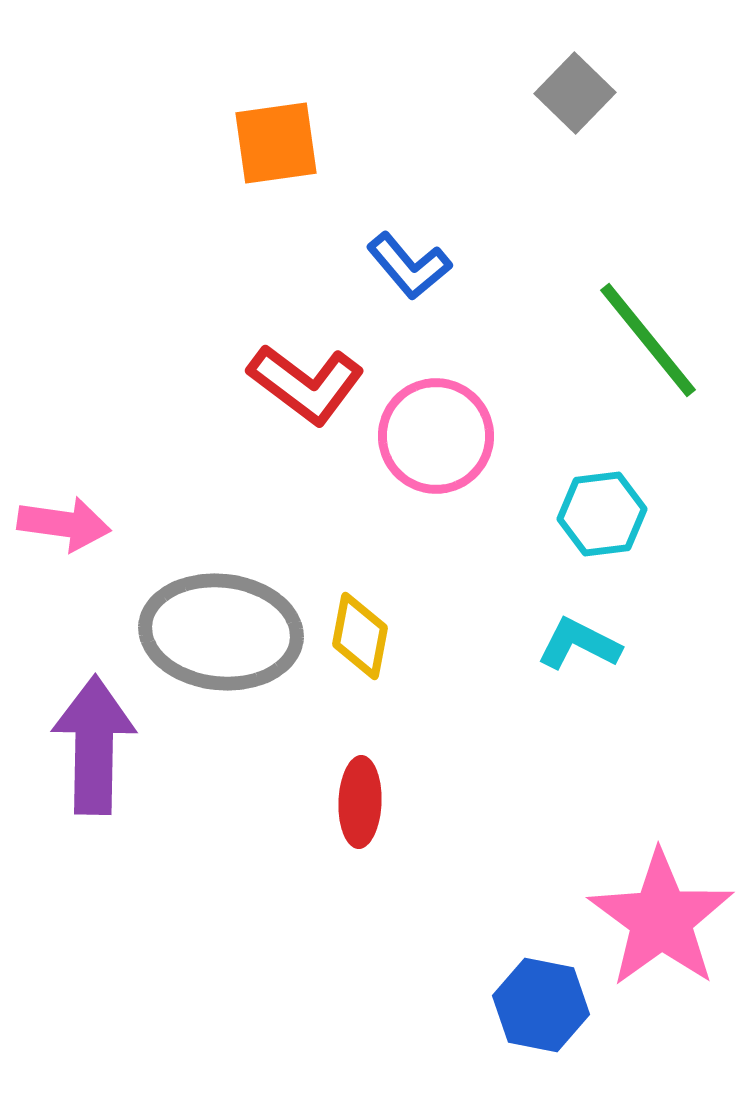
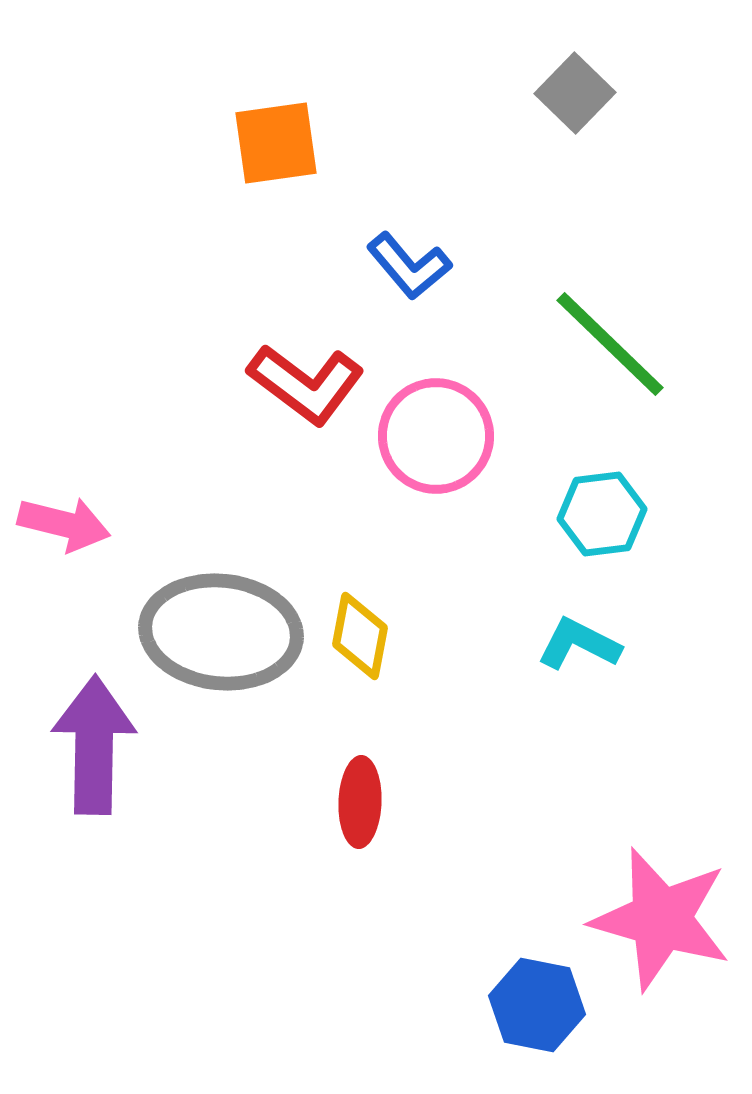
green line: moved 38 px left, 4 px down; rotated 7 degrees counterclockwise
pink arrow: rotated 6 degrees clockwise
pink star: rotated 20 degrees counterclockwise
blue hexagon: moved 4 px left
